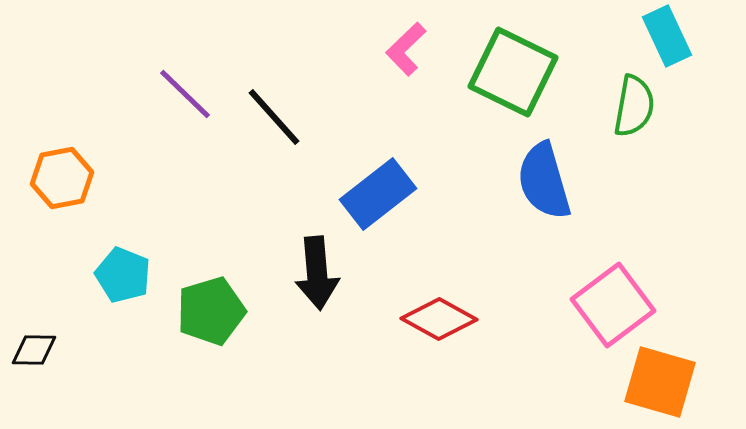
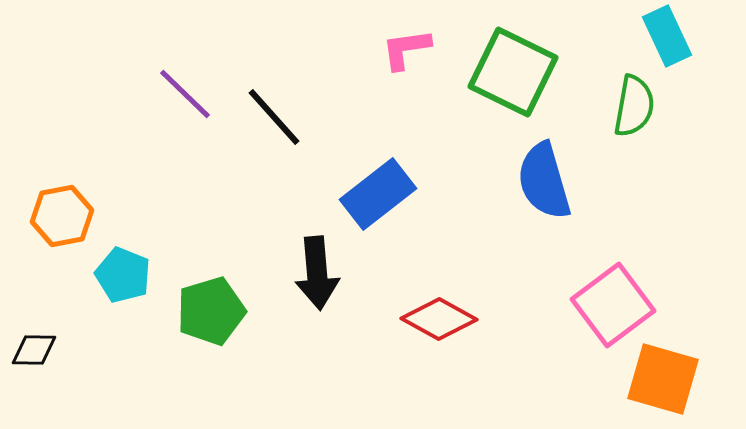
pink L-shape: rotated 36 degrees clockwise
orange hexagon: moved 38 px down
orange square: moved 3 px right, 3 px up
